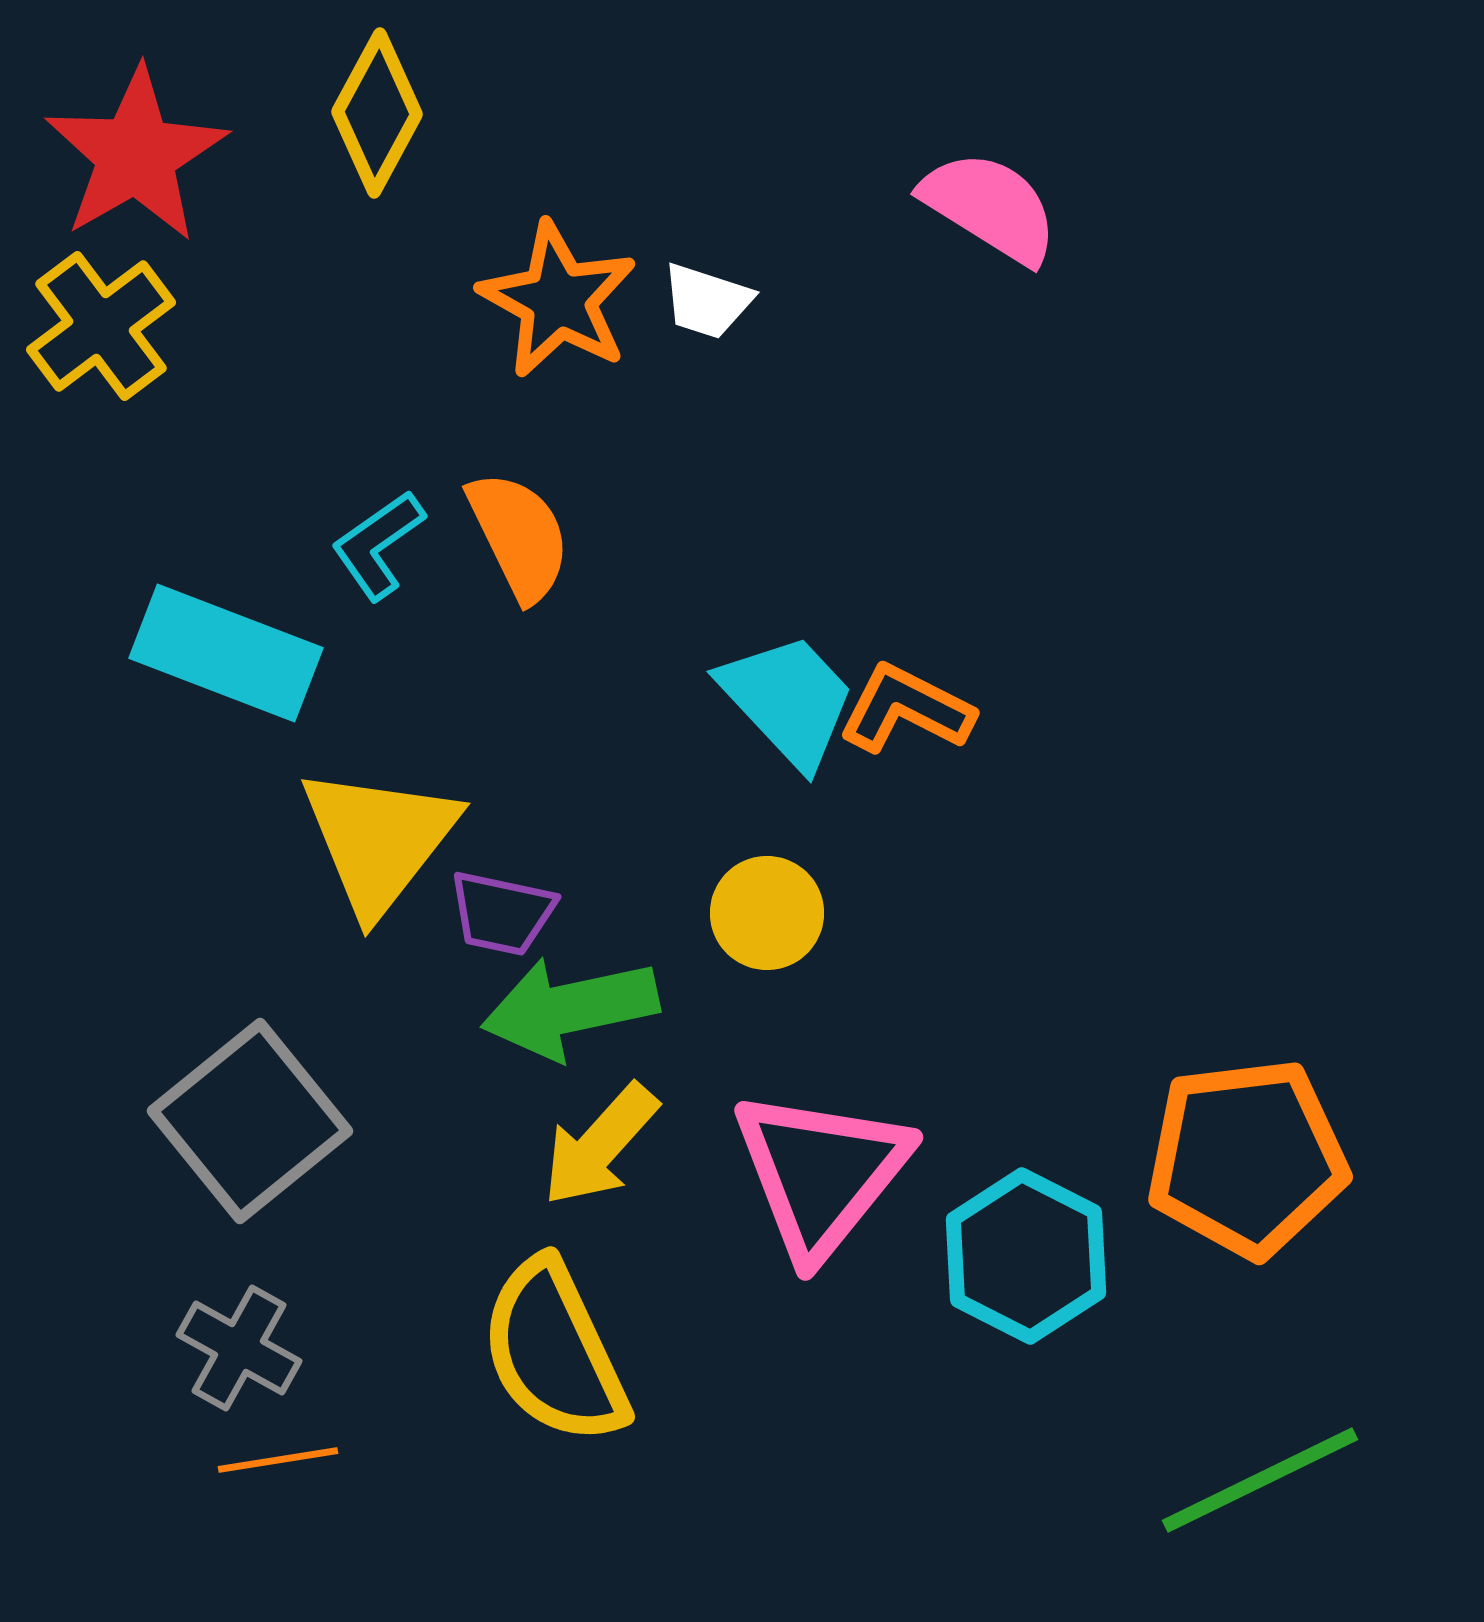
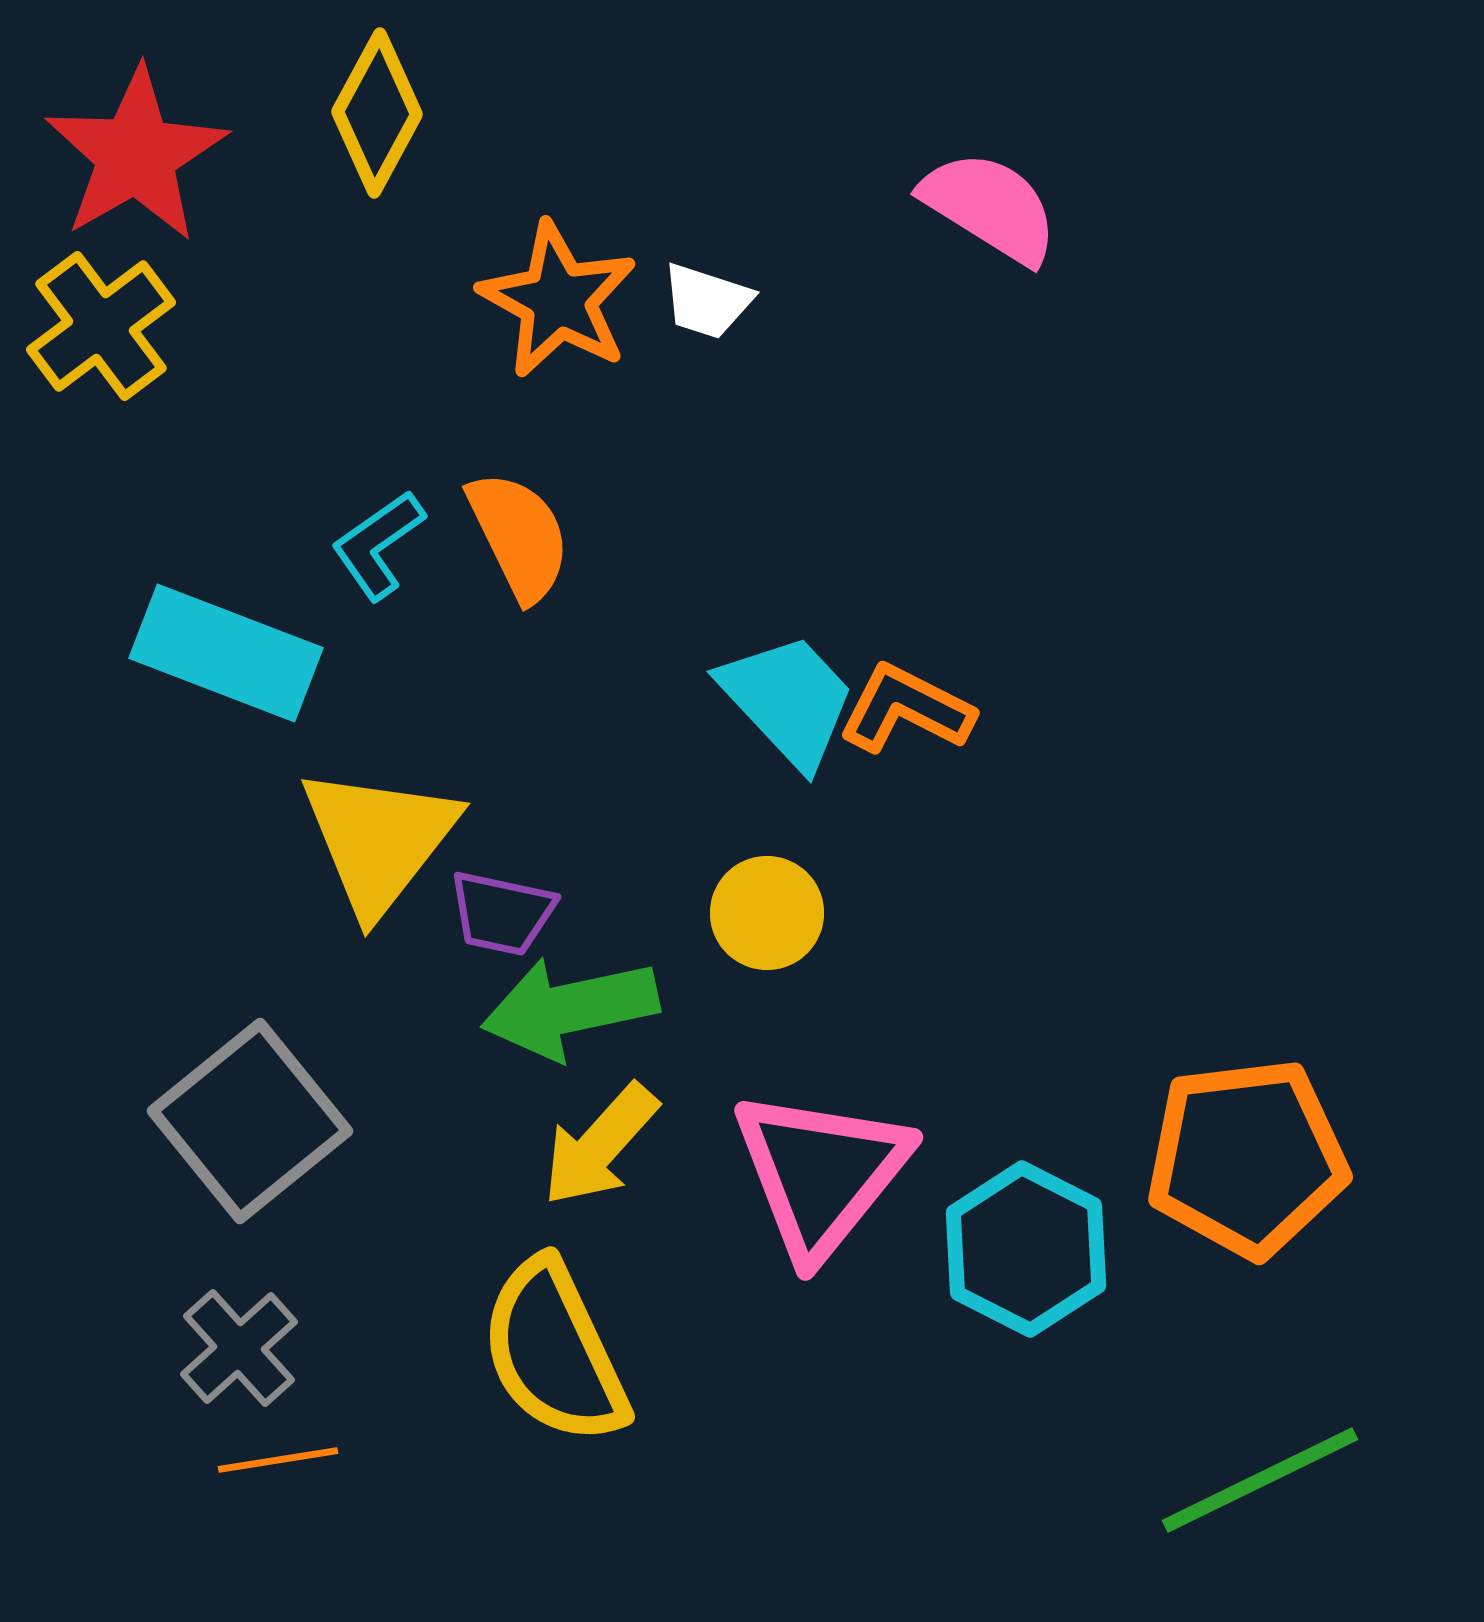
cyan hexagon: moved 7 px up
gray cross: rotated 19 degrees clockwise
